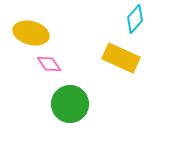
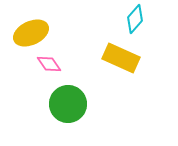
yellow ellipse: rotated 40 degrees counterclockwise
green circle: moved 2 px left
